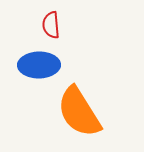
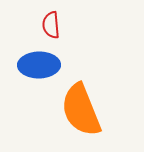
orange semicircle: moved 2 px right, 2 px up; rotated 10 degrees clockwise
